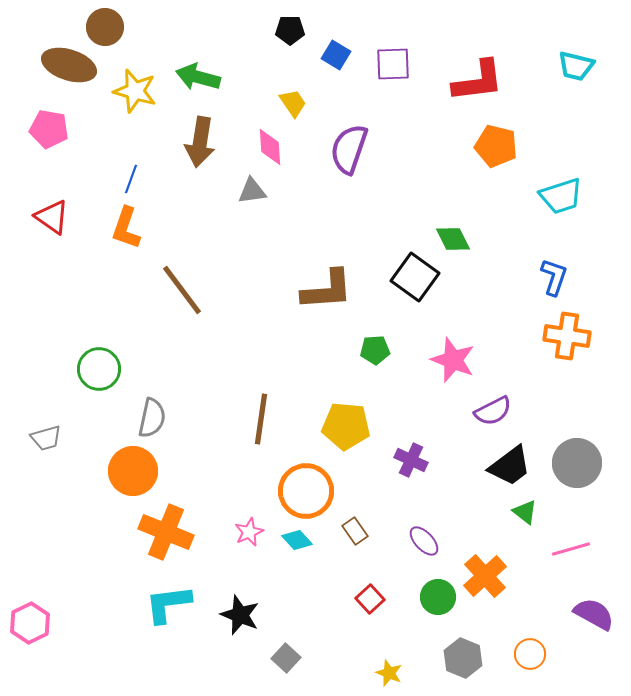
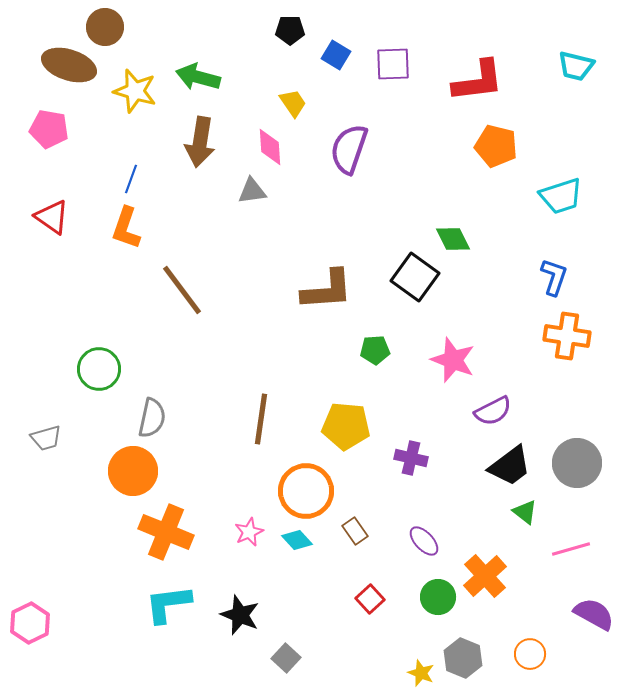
purple cross at (411, 460): moved 2 px up; rotated 12 degrees counterclockwise
yellow star at (389, 673): moved 32 px right
